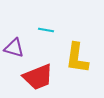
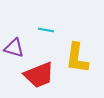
red trapezoid: moved 1 px right, 2 px up
